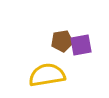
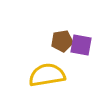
purple square: rotated 20 degrees clockwise
